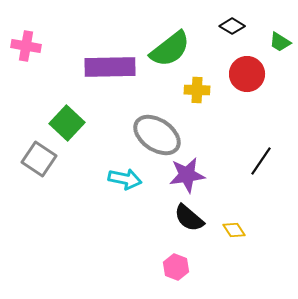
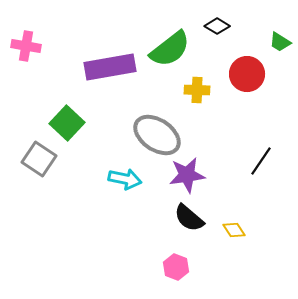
black diamond: moved 15 px left
purple rectangle: rotated 9 degrees counterclockwise
